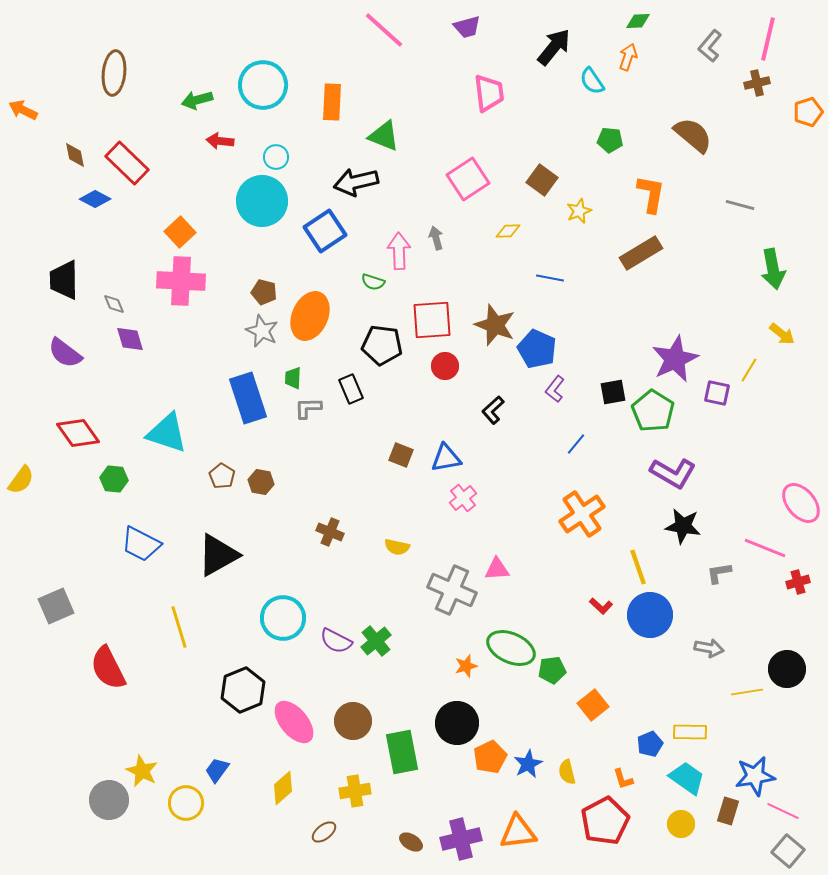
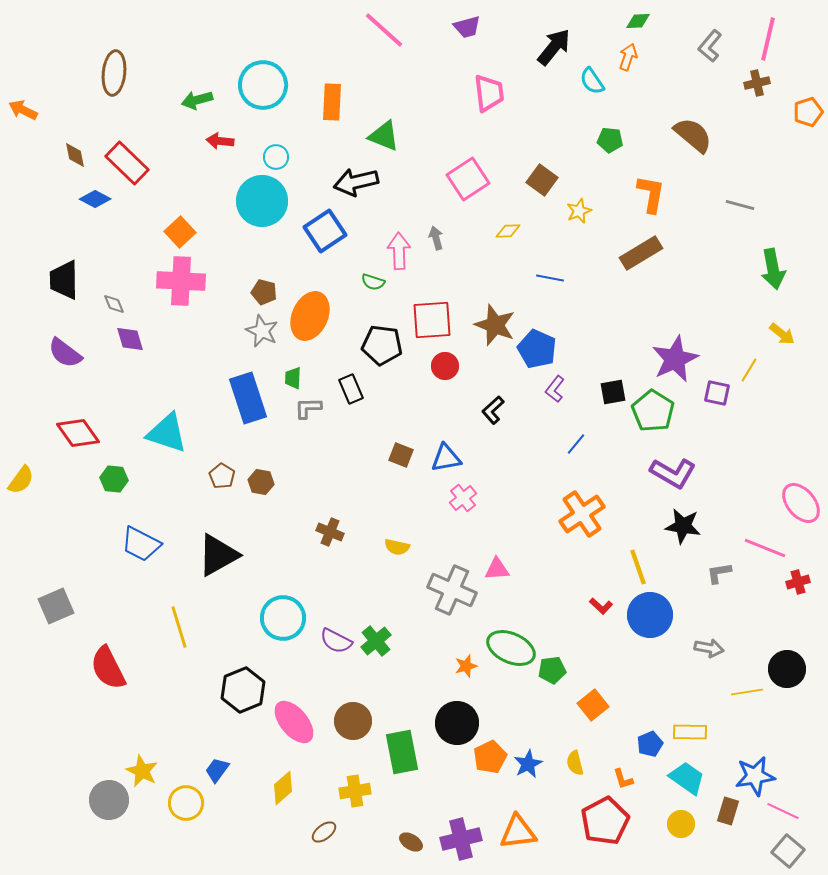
yellow semicircle at (567, 772): moved 8 px right, 9 px up
